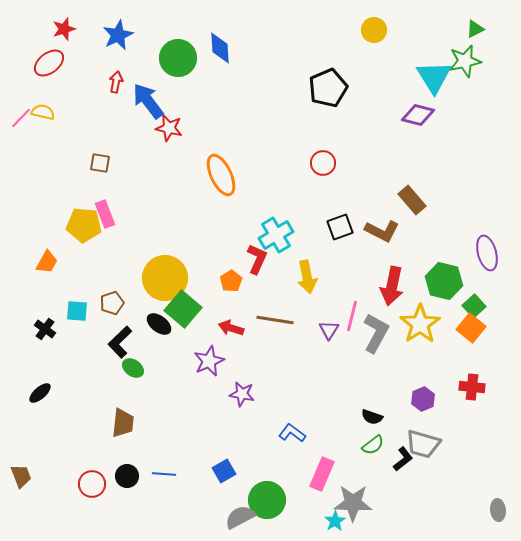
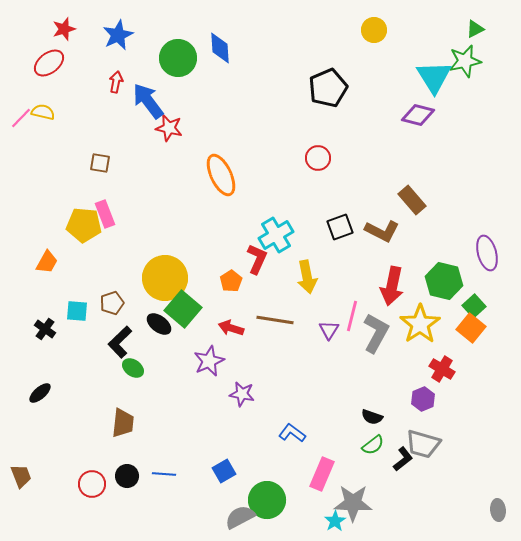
red circle at (323, 163): moved 5 px left, 5 px up
red cross at (472, 387): moved 30 px left, 18 px up; rotated 25 degrees clockwise
